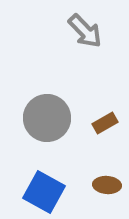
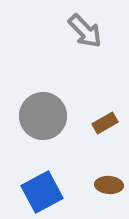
gray circle: moved 4 px left, 2 px up
brown ellipse: moved 2 px right
blue square: moved 2 px left; rotated 33 degrees clockwise
